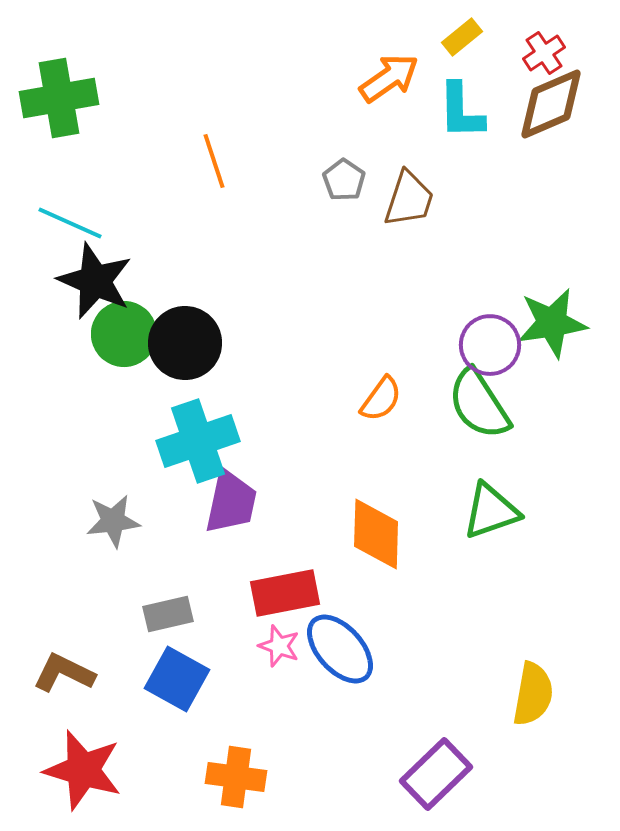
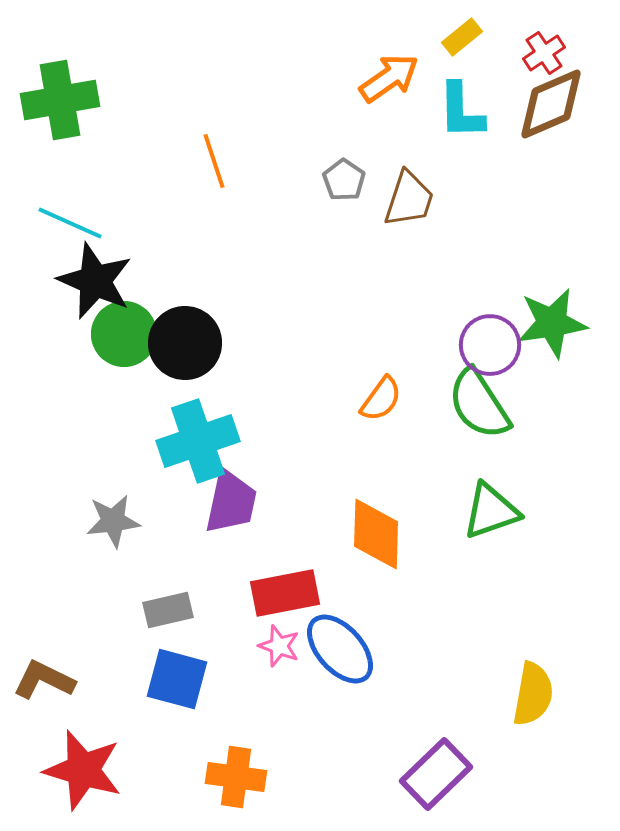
green cross: moved 1 px right, 2 px down
gray rectangle: moved 4 px up
brown L-shape: moved 20 px left, 7 px down
blue square: rotated 14 degrees counterclockwise
